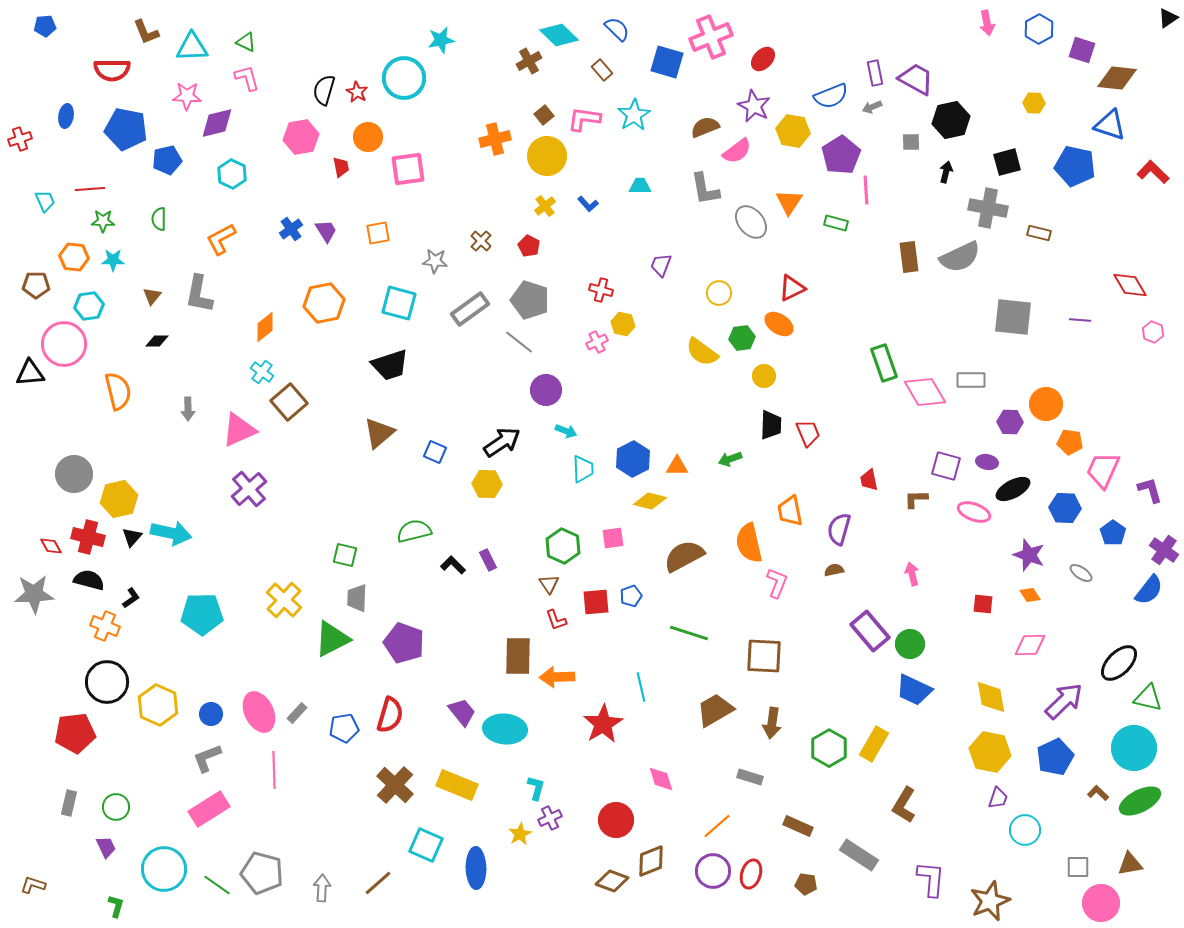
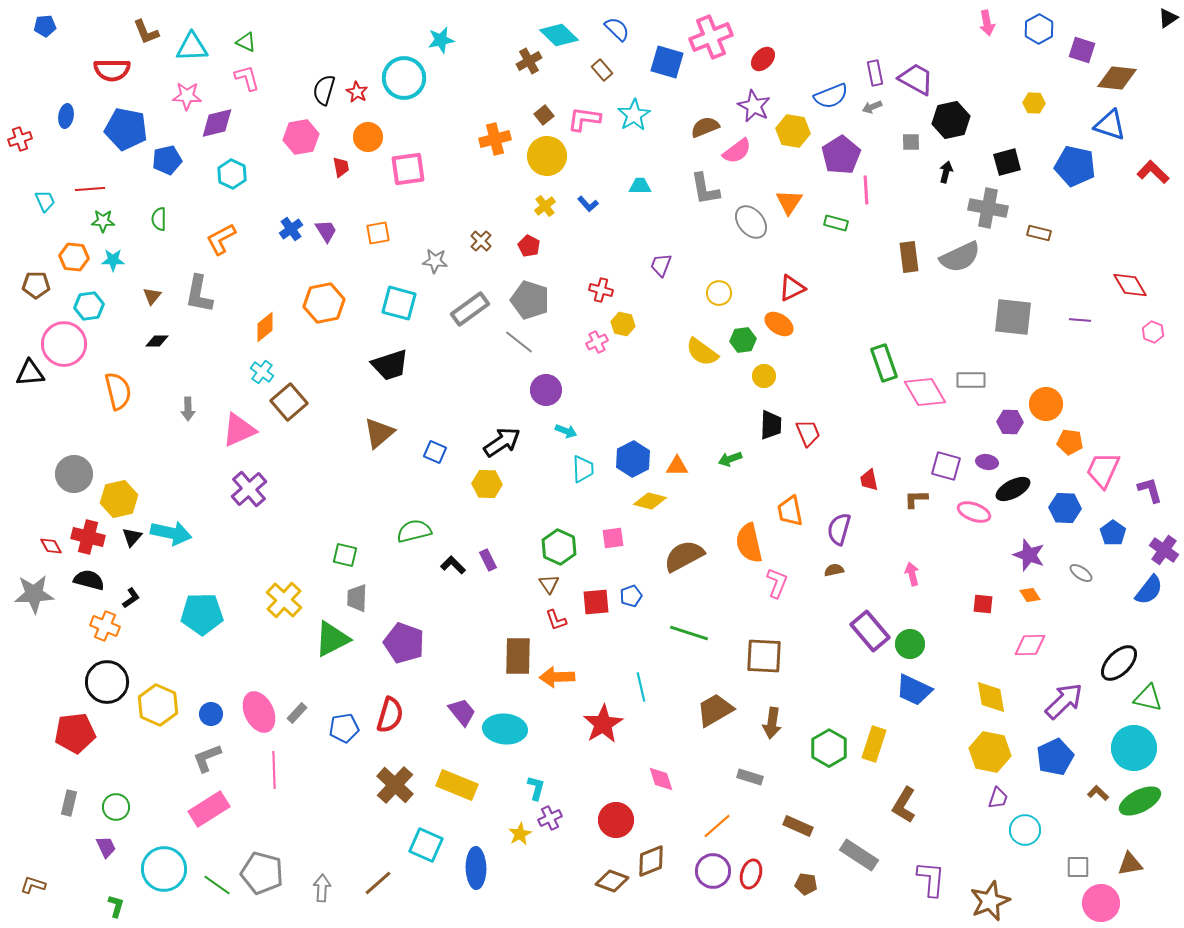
green hexagon at (742, 338): moved 1 px right, 2 px down
green hexagon at (563, 546): moved 4 px left, 1 px down
yellow rectangle at (874, 744): rotated 12 degrees counterclockwise
